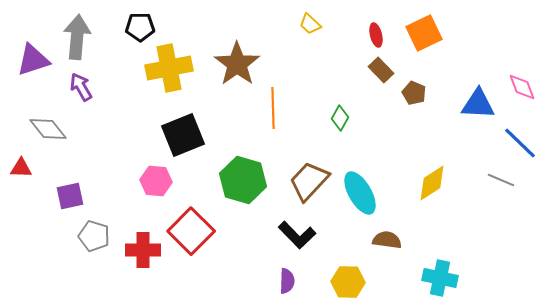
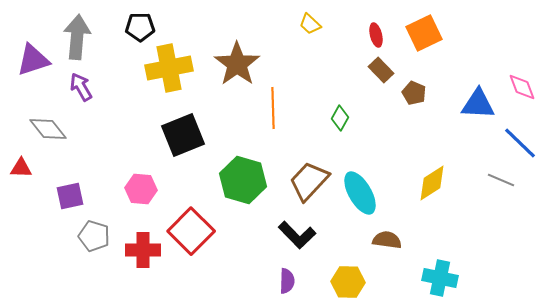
pink hexagon: moved 15 px left, 8 px down
